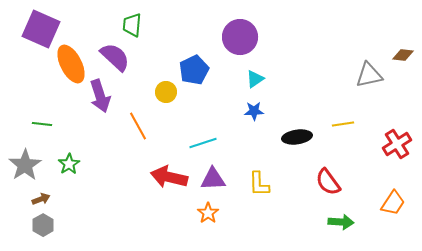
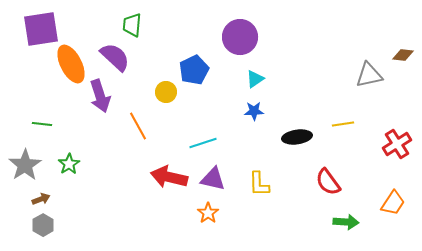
purple square: rotated 33 degrees counterclockwise
purple triangle: rotated 16 degrees clockwise
green arrow: moved 5 px right
